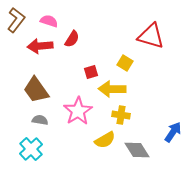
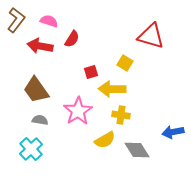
red arrow: rotated 15 degrees clockwise
blue arrow: rotated 135 degrees counterclockwise
